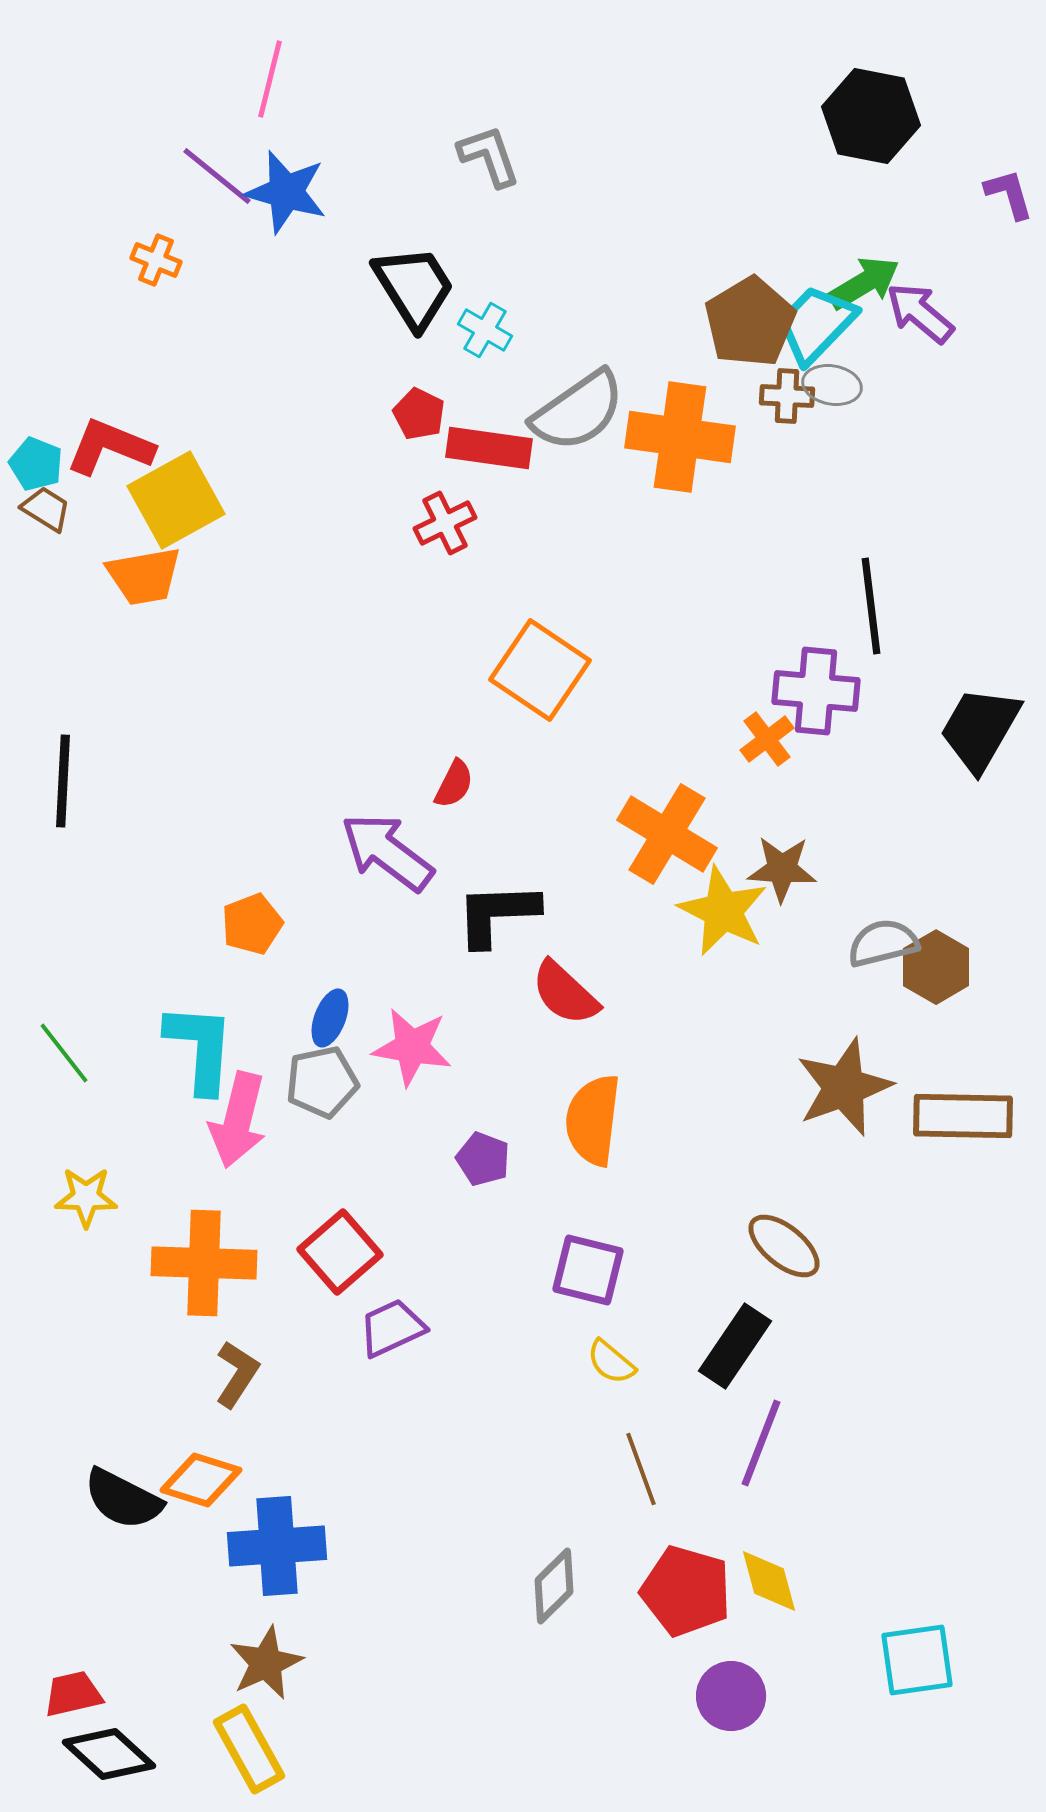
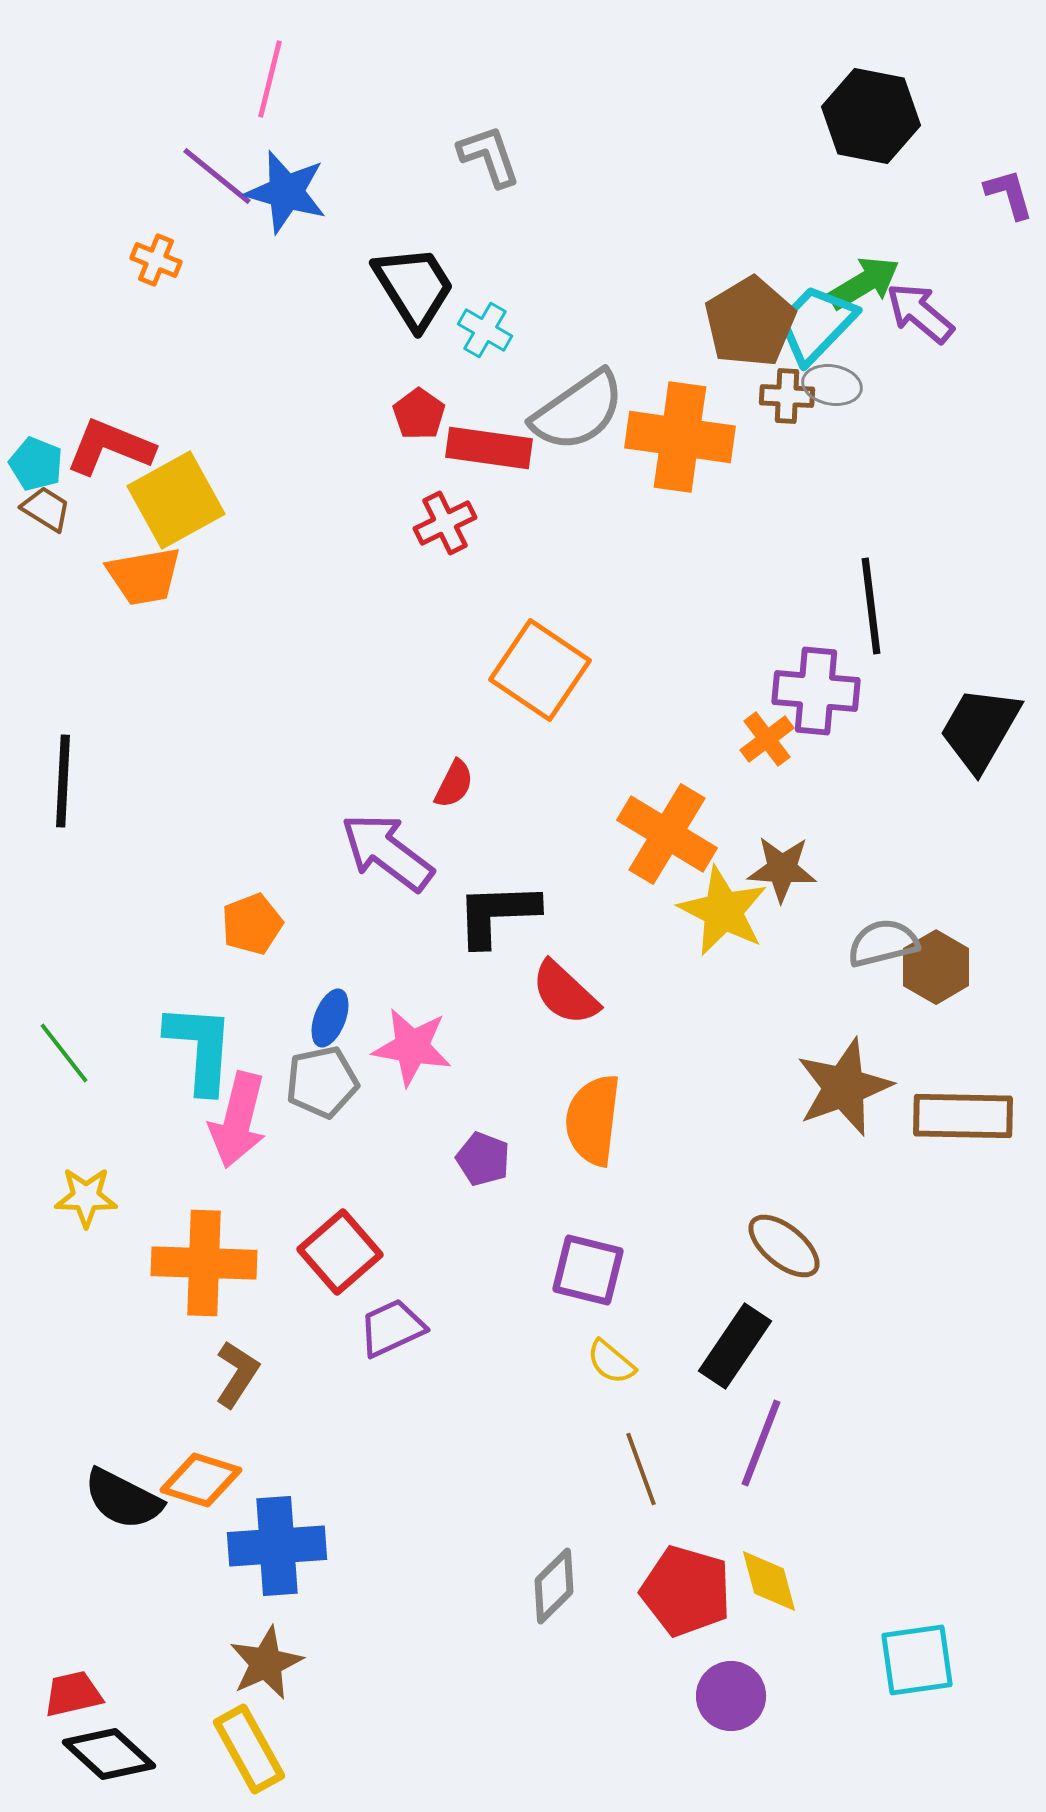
red pentagon at (419, 414): rotated 9 degrees clockwise
